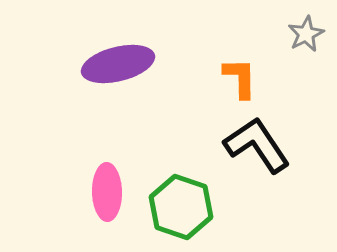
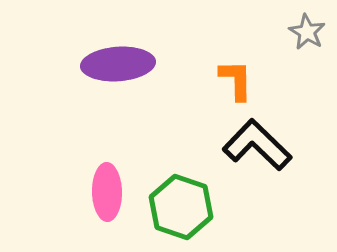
gray star: moved 1 px right, 2 px up; rotated 15 degrees counterclockwise
purple ellipse: rotated 10 degrees clockwise
orange L-shape: moved 4 px left, 2 px down
black L-shape: rotated 12 degrees counterclockwise
